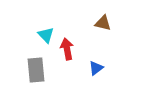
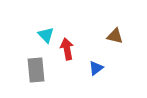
brown triangle: moved 12 px right, 13 px down
